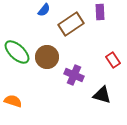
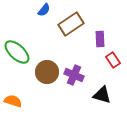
purple rectangle: moved 27 px down
brown circle: moved 15 px down
